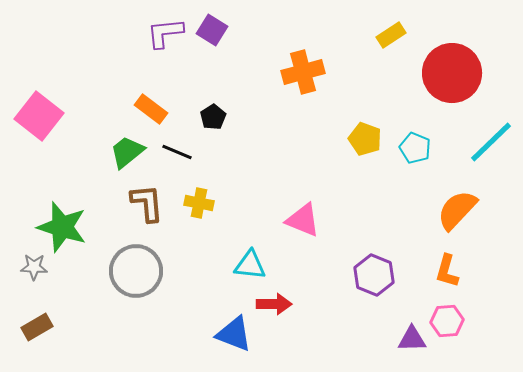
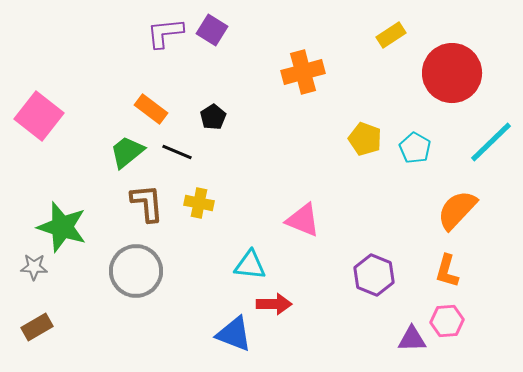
cyan pentagon: rotated 8 degrees clockwise
